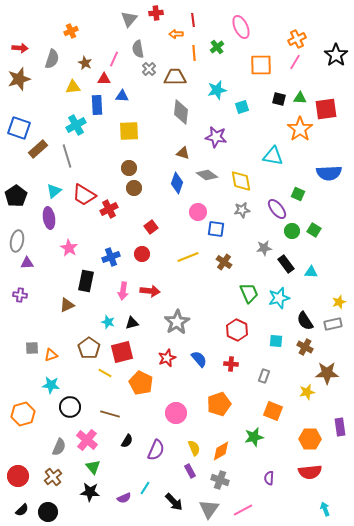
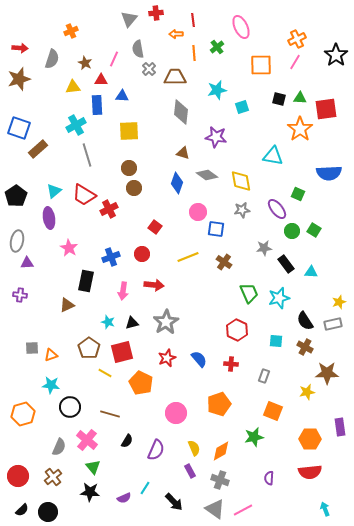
red triangle at (104, 79): moved 3 px left, 1 px down
gray line at (67, 156): moved 20 px right, 1 px up
red square at (151, 227): moved 4 px right; rotated 16 degrees counterclockwise
red arrow at (150, 291): moved 4 px right, 6 px up
gray star at (177, 322): moved 11 px left
gray triangle at (209, 509): moved 6 px right; rotated 30 degrees counterclockwise
